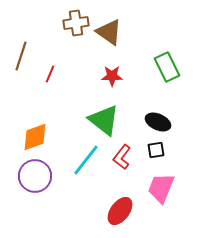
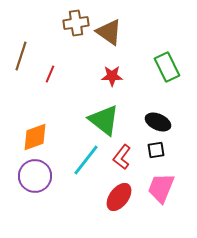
red ellipse: moved 1 px left, 14 px up
